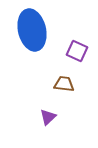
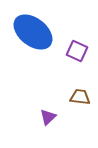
blue ellipse: moved 1 px right, 2 px down; rotated 39 degrees counterclockwise
brown trapezoid: moved 16 px right, 13 px down
